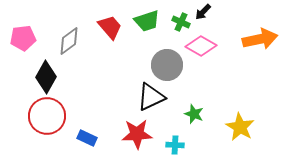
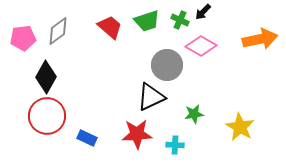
green cross: moved 1 px left, 2 px up
red trapezoid: rotated 8 degrees counterclockwise
gray diamond: moved 11 px left, 10 px up
green star: rotated 30 degrees counterclockwise
